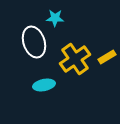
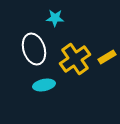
white ellipse: moved 7 px down
